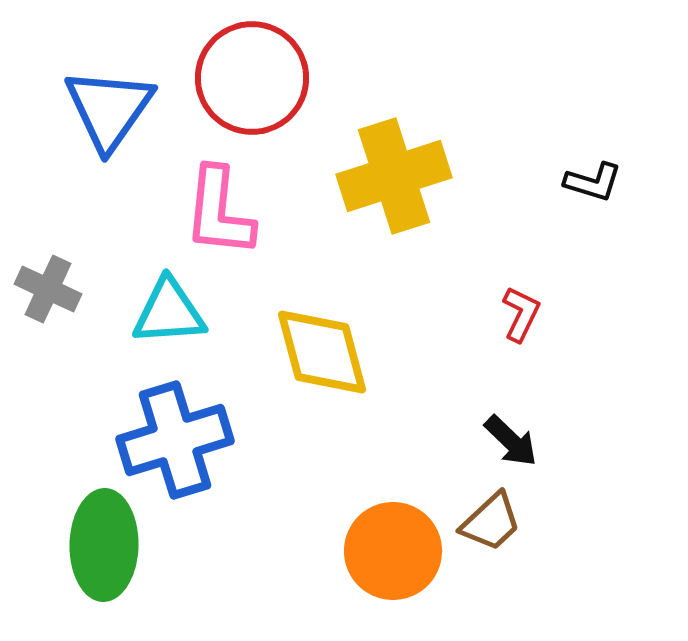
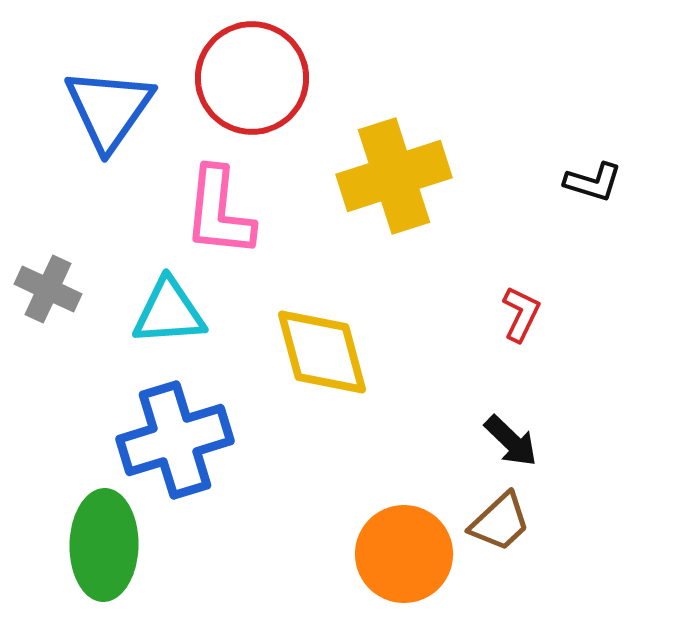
brown trapezoid: moved 9 px right
orange circle: moved 11 px right, 3 px down
